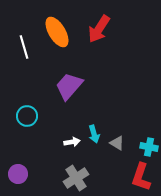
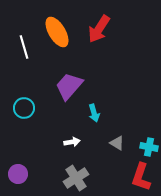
cyan circle: moved 3 px left, 8 px up
cyan arrow: moved 21 px up
